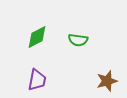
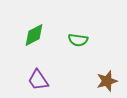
green diamond: moved 3 px left, 2 px up
purple trapezoid: moved 1 px right; rotated 135 degrees clockwise
